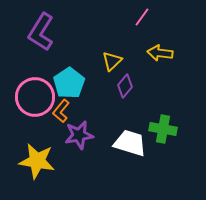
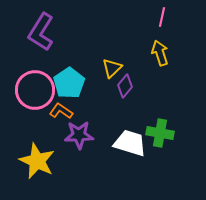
pink line: moved 20 px right; rotated 24 degrees counterclockwise
yellow arrow: rotated 65 degrees clockwise
yellow triangle: moved 7 px down
pink circle: moved 7 px up
orange L-shape: rotated 85 degrees clockwise
green cross: moved 3 px left, 4 px down
purple star: rotated 8 degrees clockwise
yellow star: rotated 15 degrees clockwise
